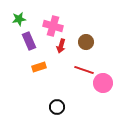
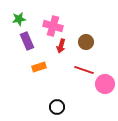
purple rectangle: moved 2 px left
pink circle: moved 2 px right, 1 px down
